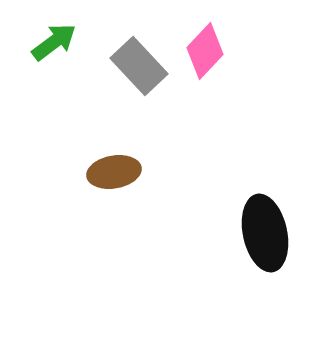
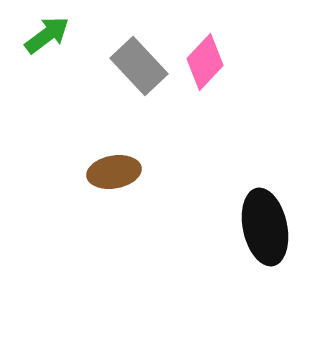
green arrow: moved 7 px left, 7 px up
pink diamond: moved 11 px down
black ellipse: moved 6 px up
